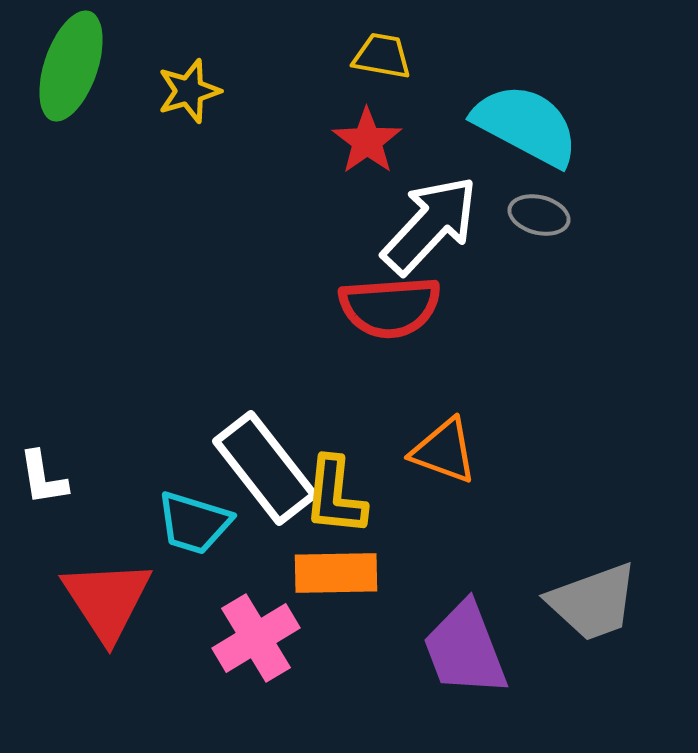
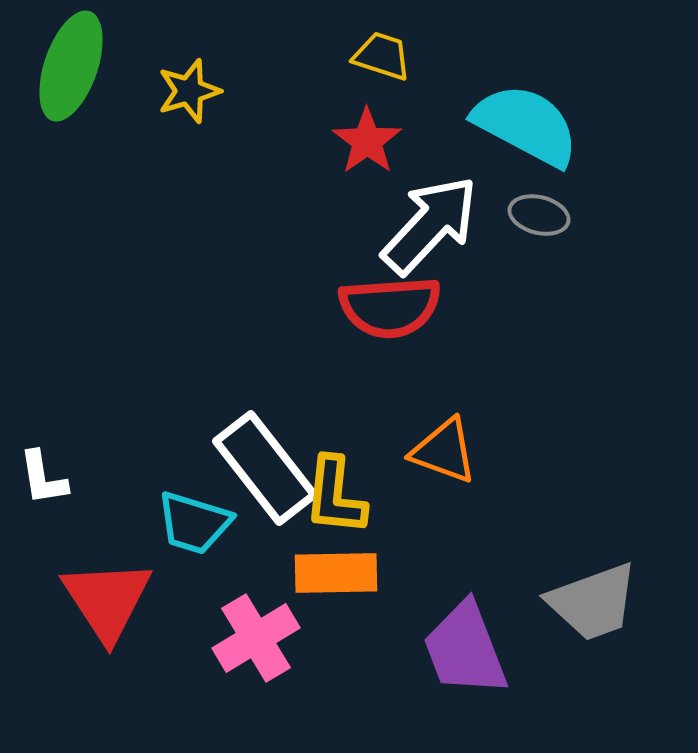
yellow trapezoid: rotated 8 degrees clockwise
